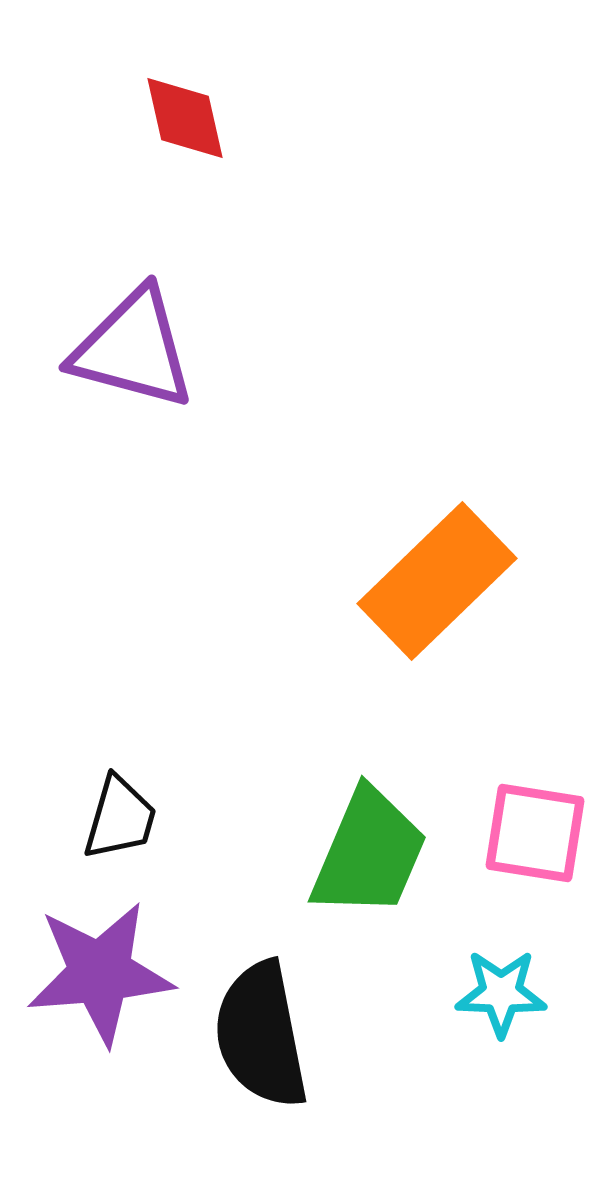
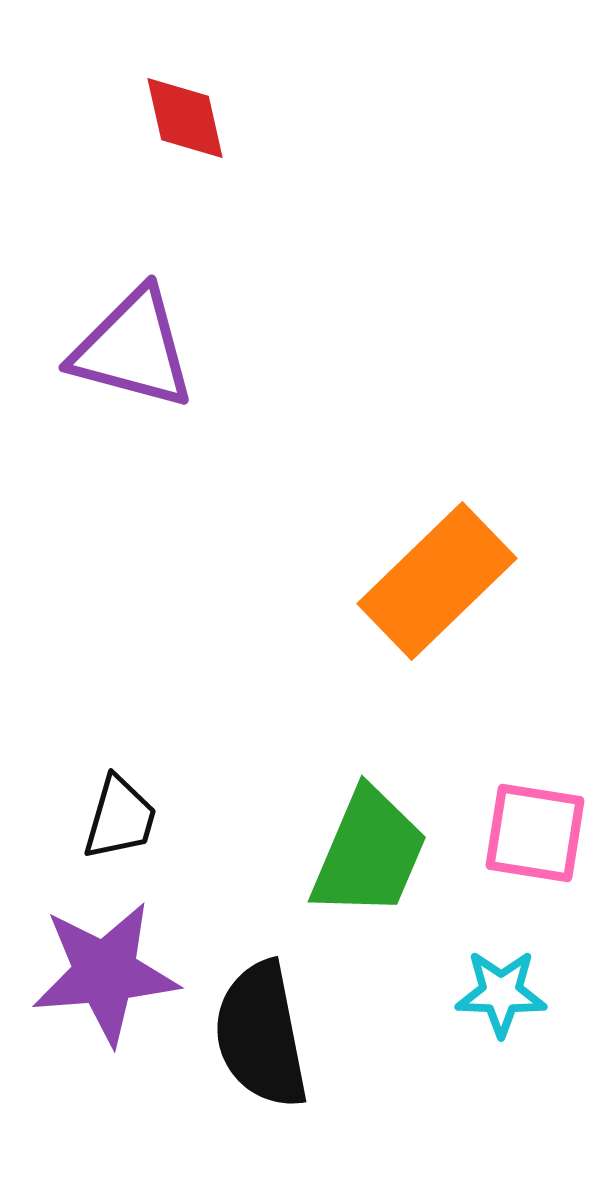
purple star: moved 5 px right
